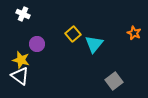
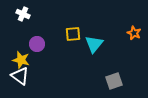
yellow square: rotated 35 degrees clockwise
gray square: rotated 18 degrees clockwise
